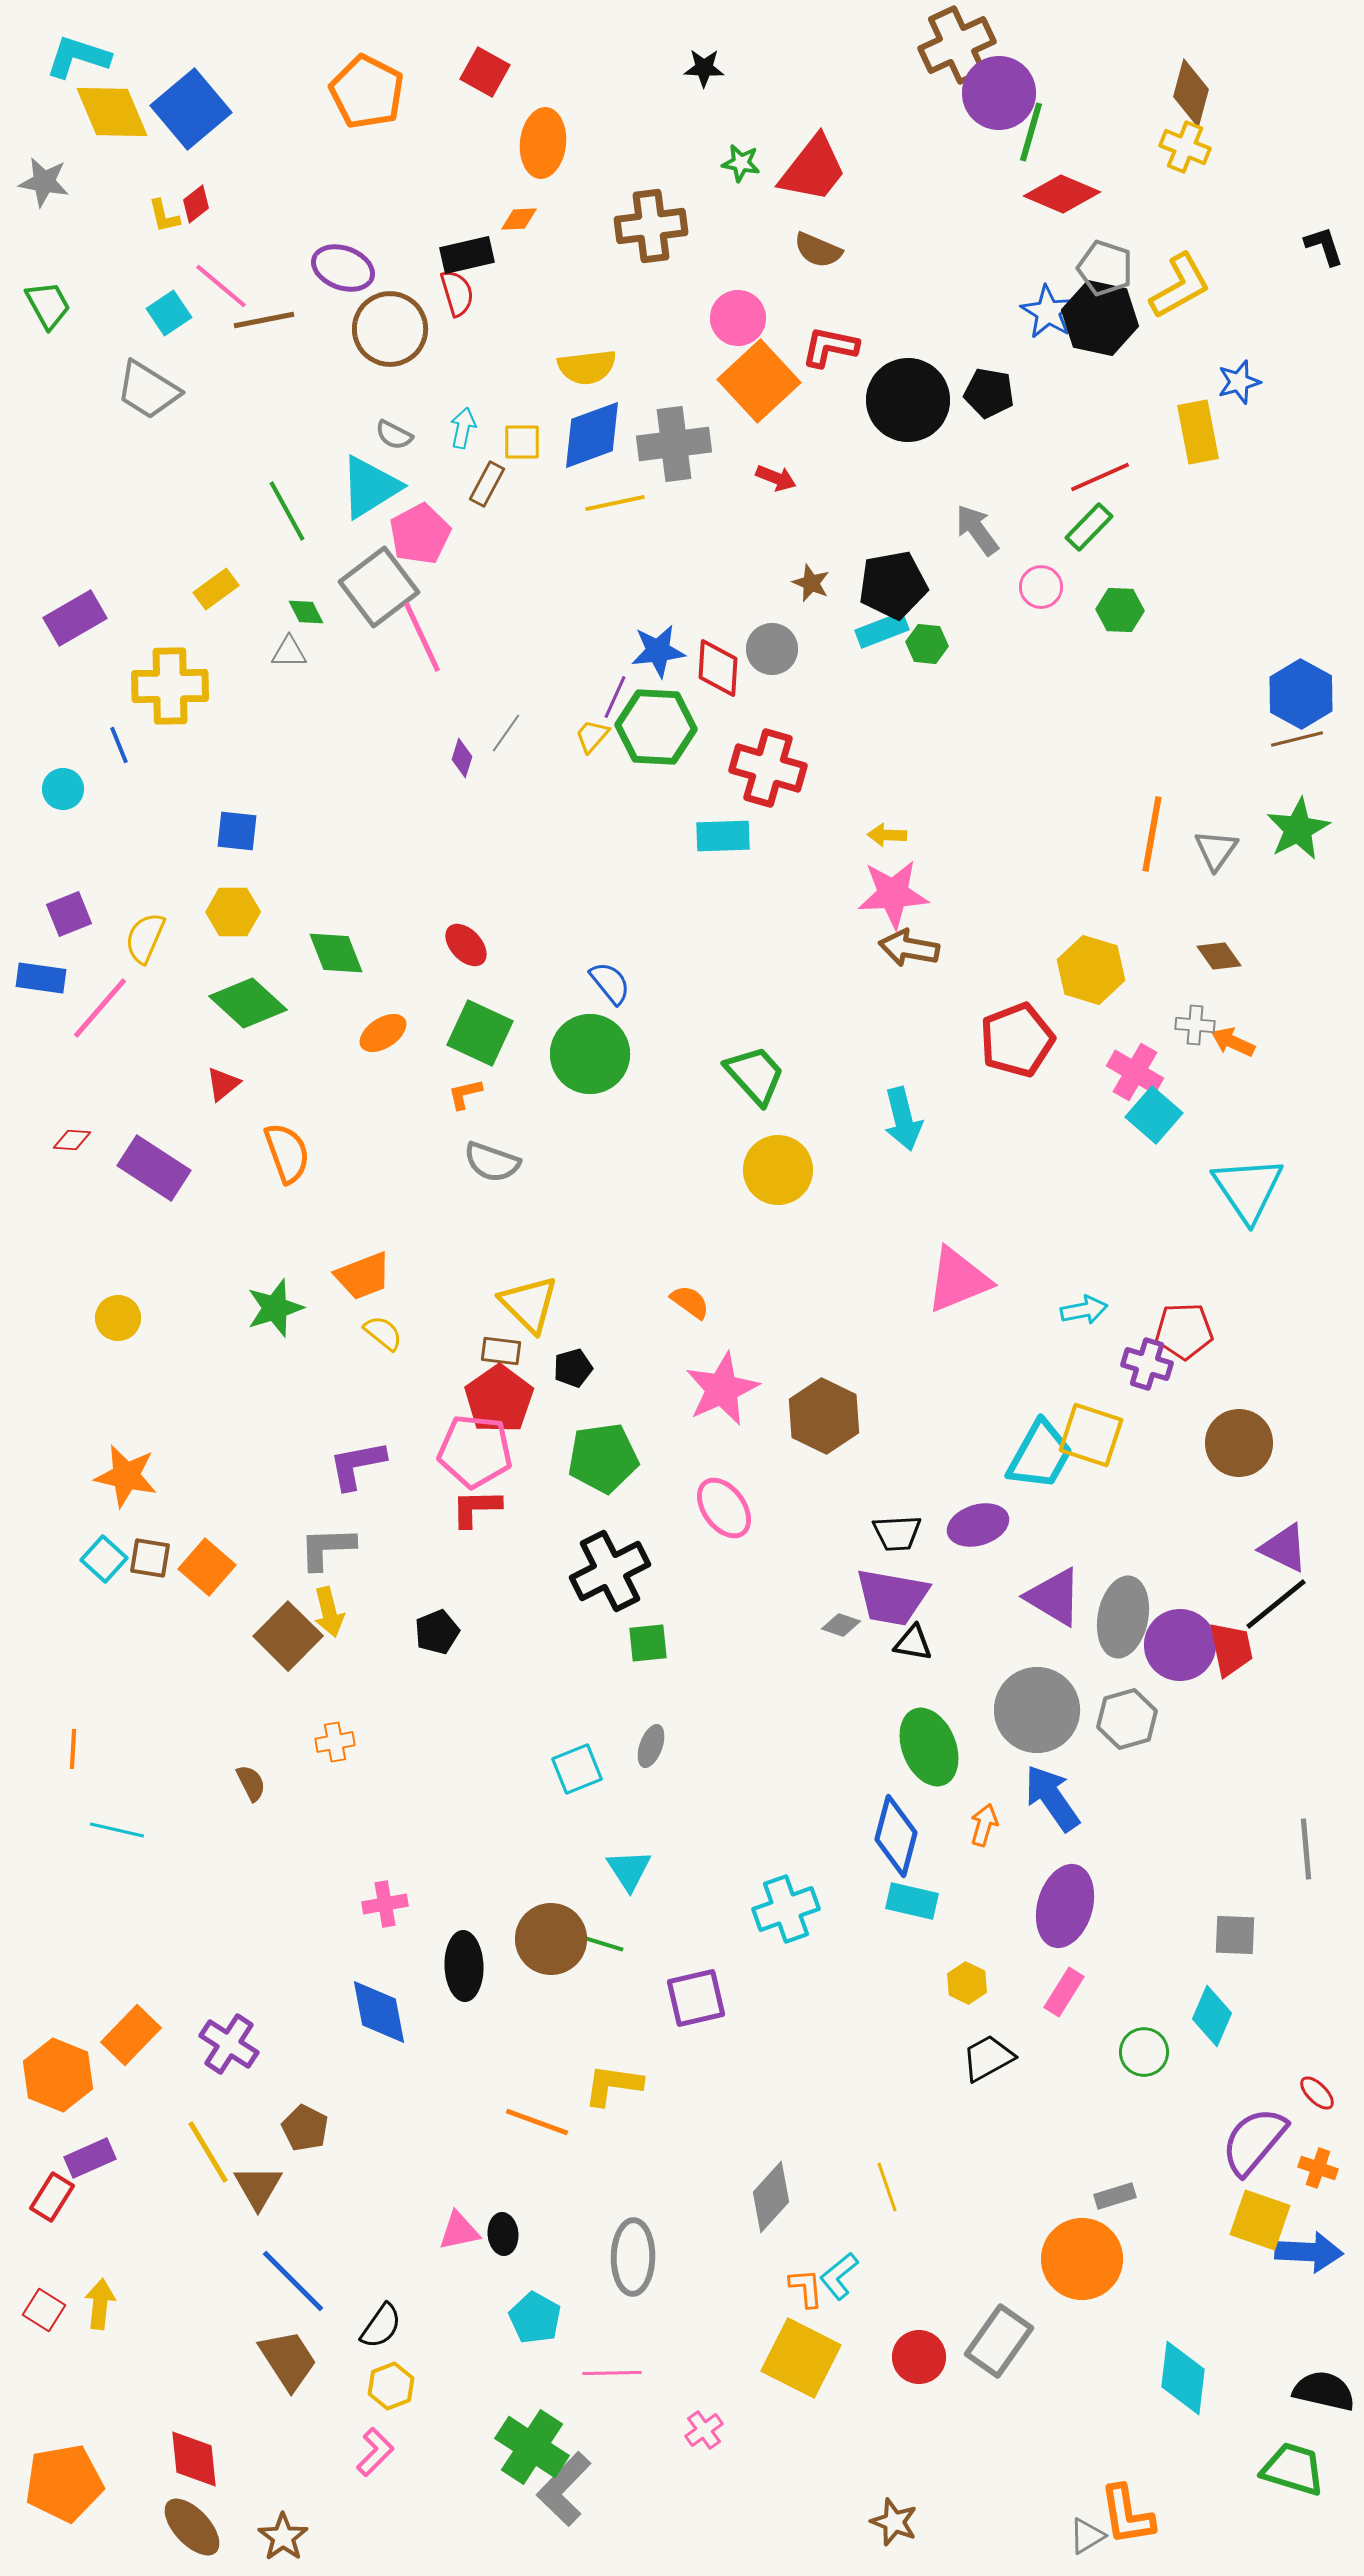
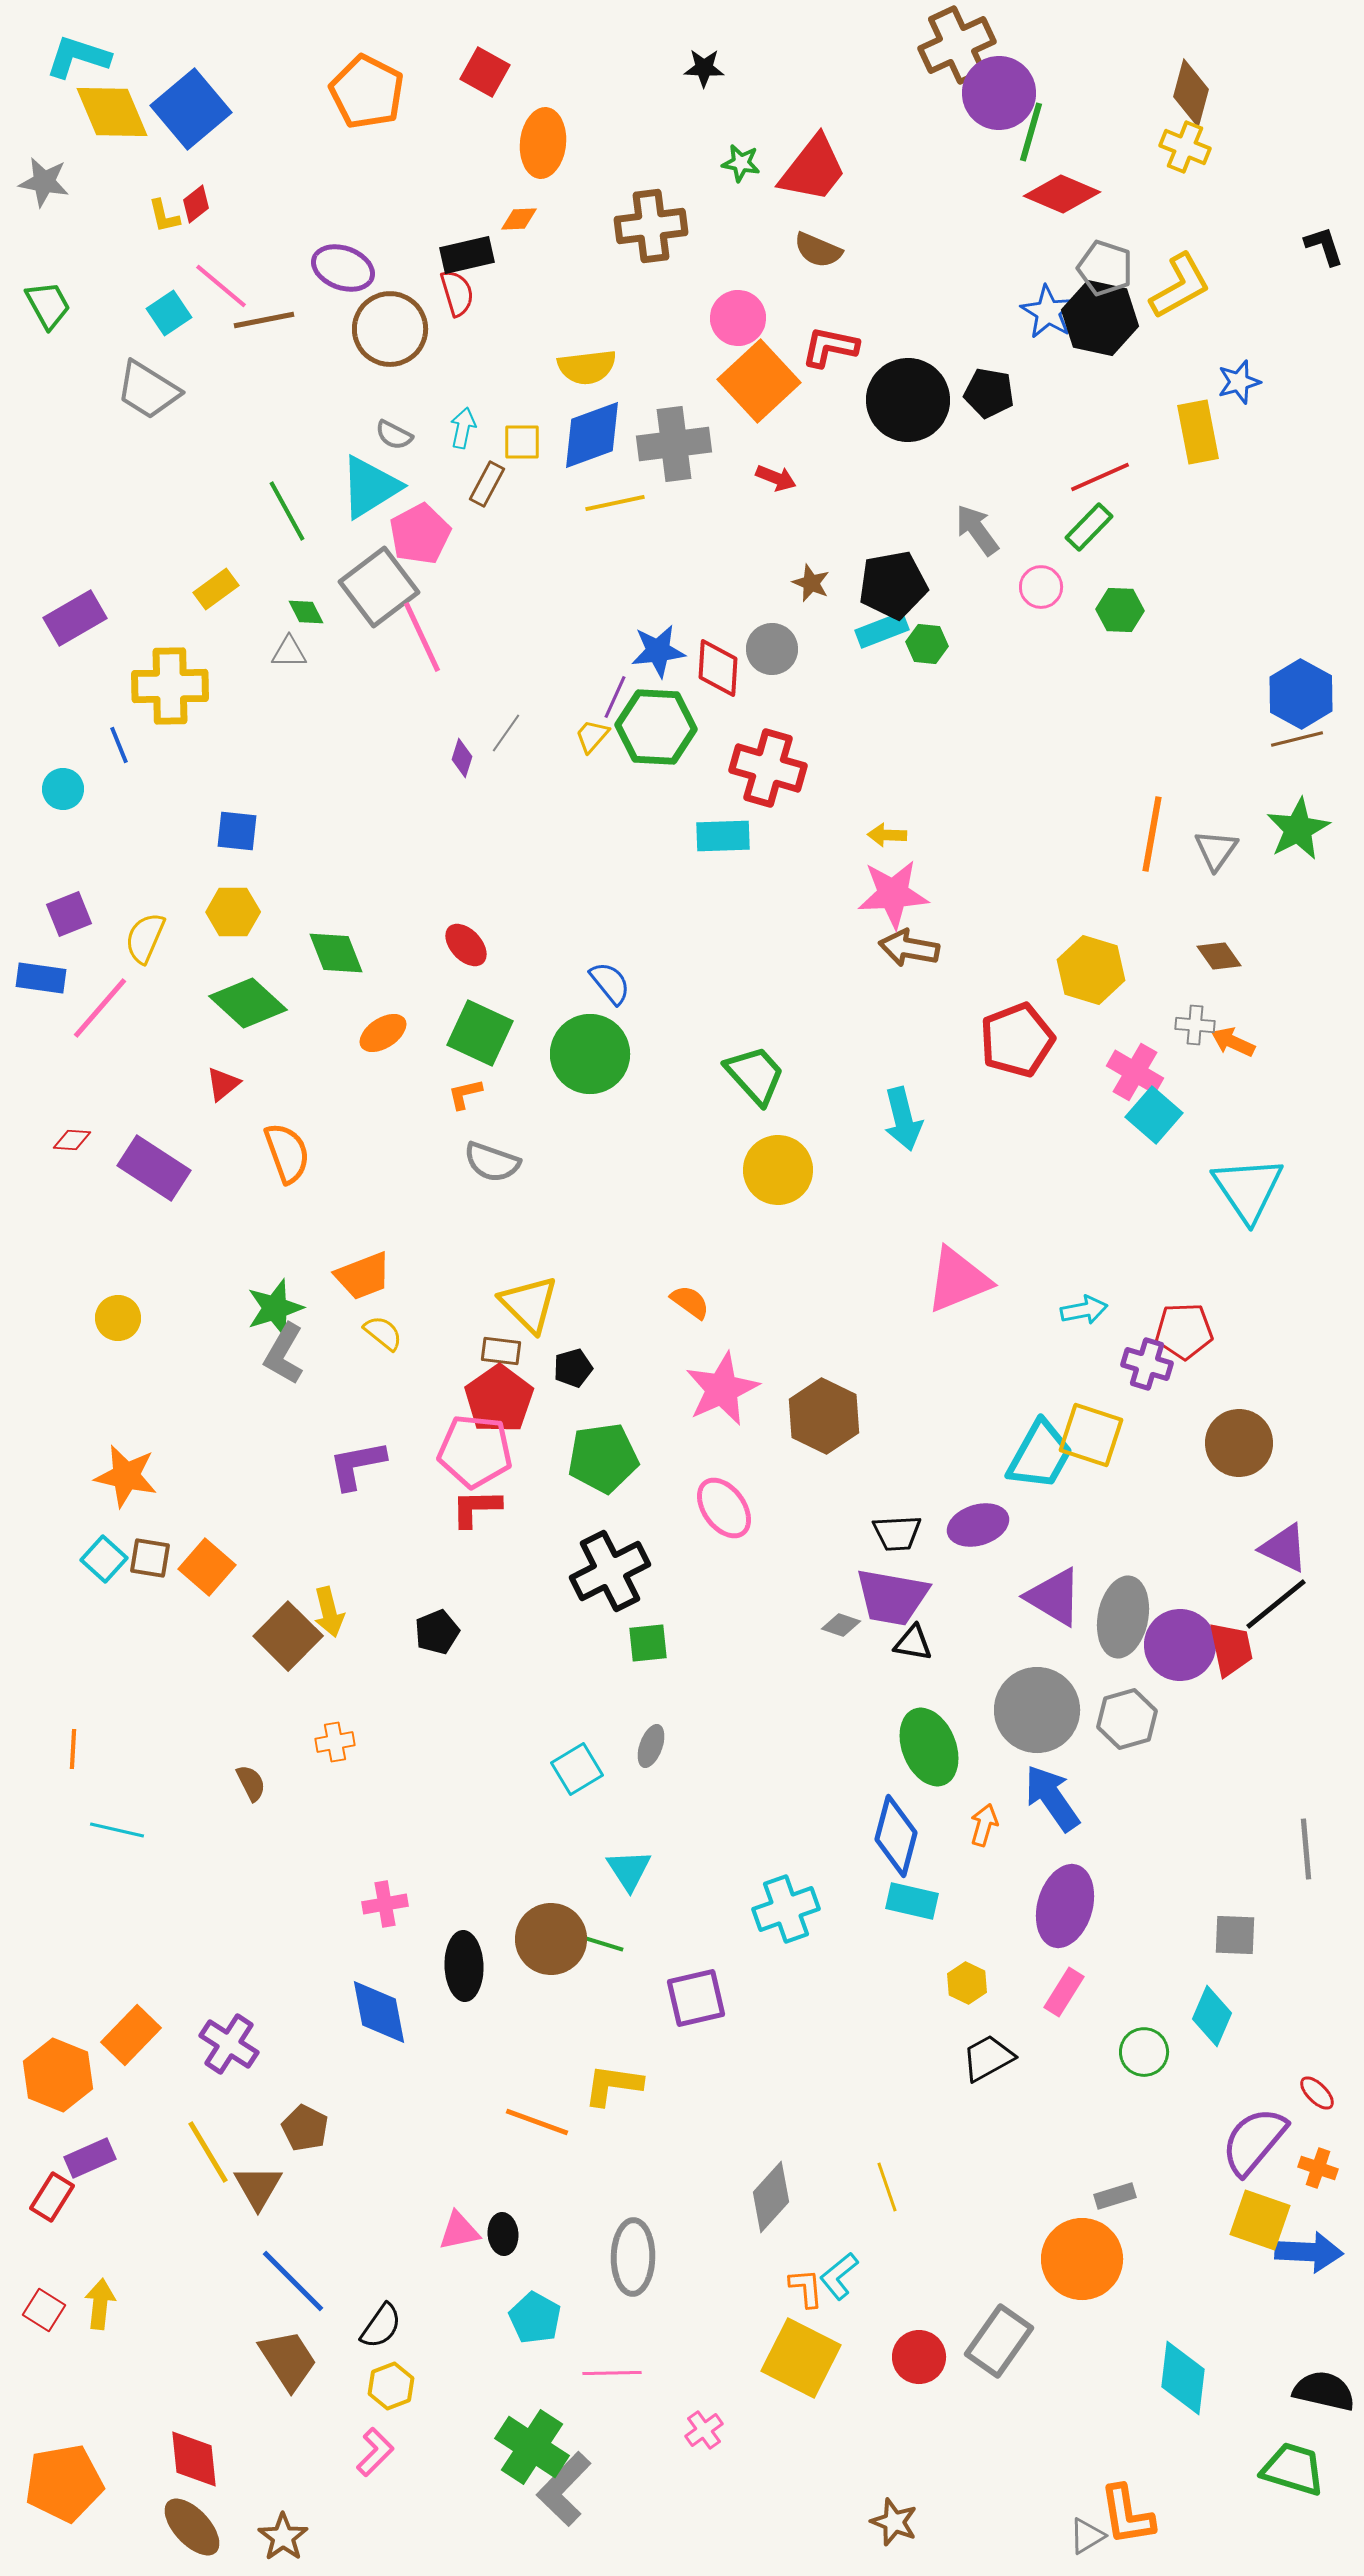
gray L-shape at (327, 1548): moved 43 px left, 194 px up; rotated 58 degrees counterclockwise
cyan square at (577, 1769): rotated 9 degrees counterclockwise
